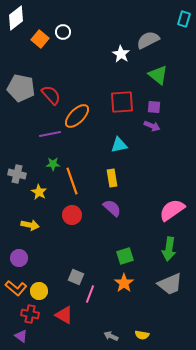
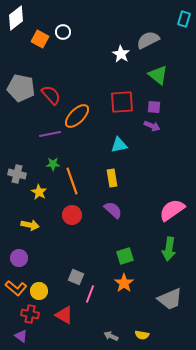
orange square: rotated 12 degrees counterclockwise
purple semicircle: moved 1 px right, 2 px down
gray trapezoid: moved 15 px down
